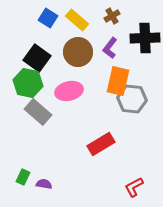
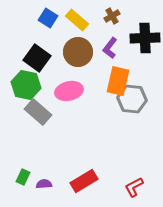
green hexagon: moved 2 px left, 2 px down
red rectangle: moved 17 px left, 37 px down
purple semicircle: rotated 14 degrees counterclockwise
